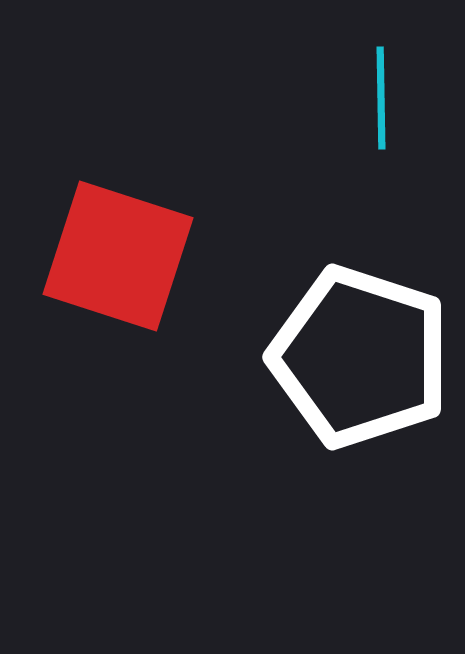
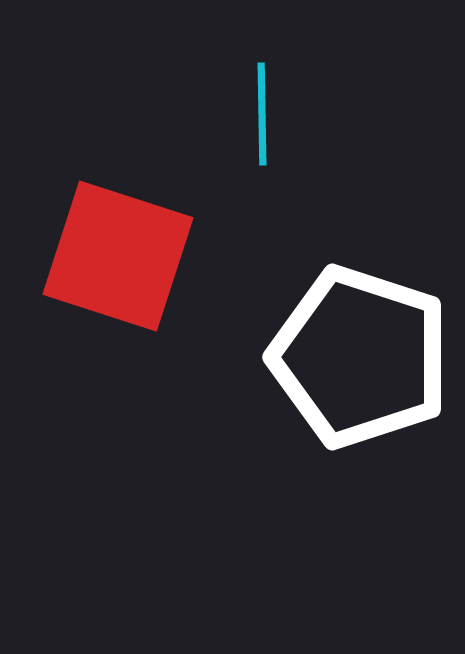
cyan line: moved 119 px left, 16 px down
